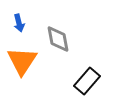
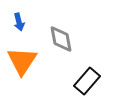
blue arrow: moved 1 px up
gray diamond: moved 3 px right
